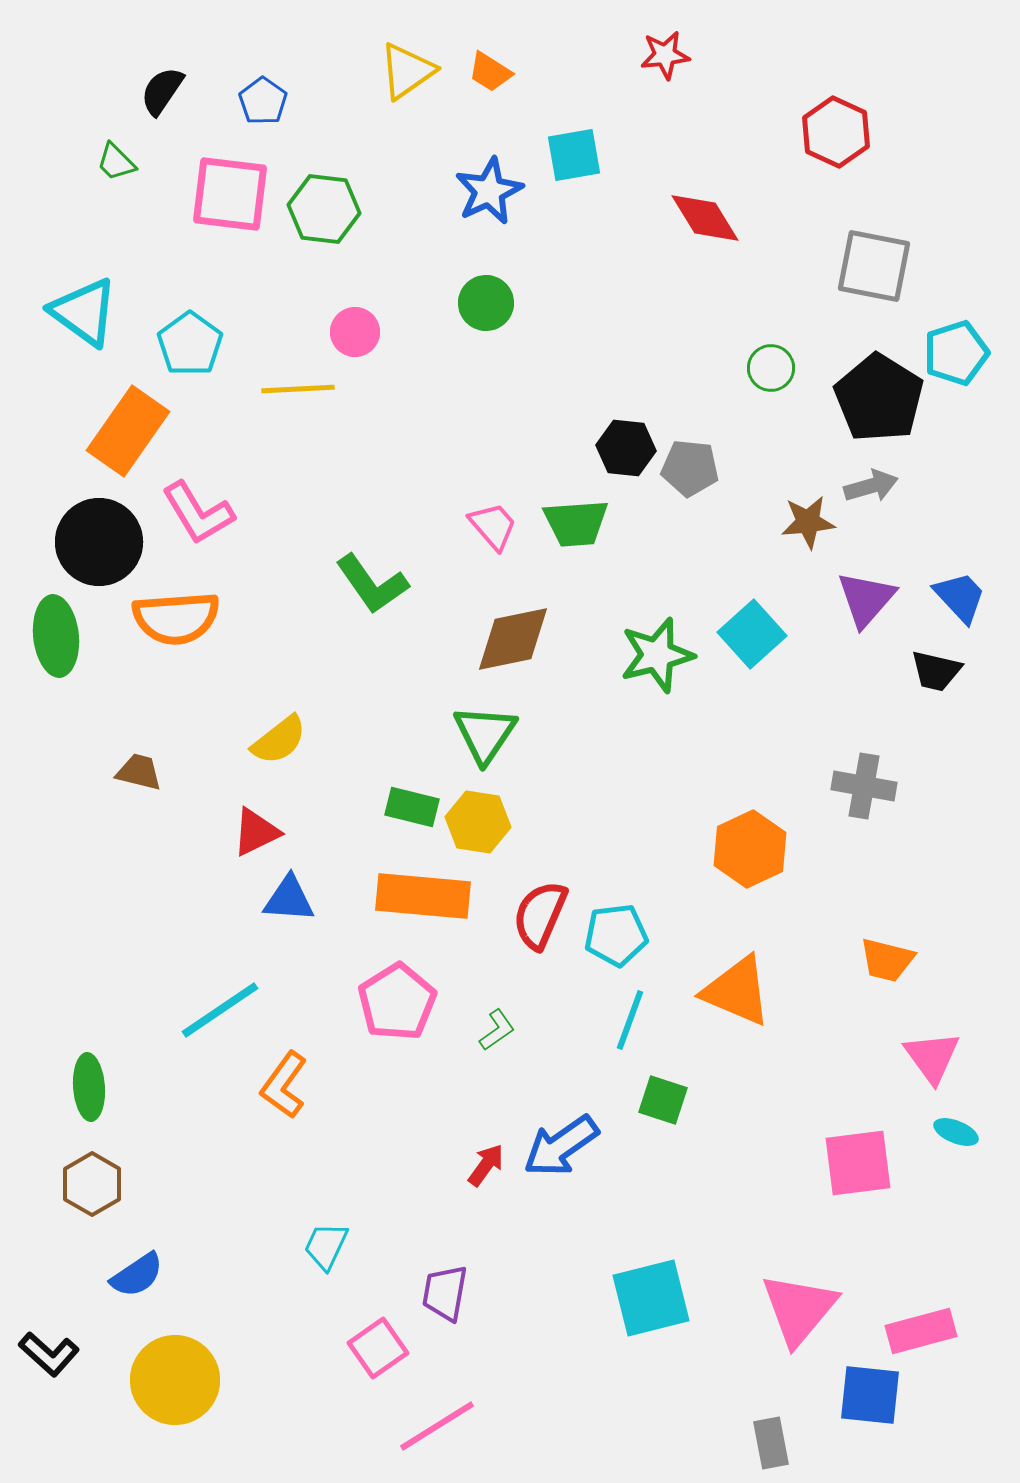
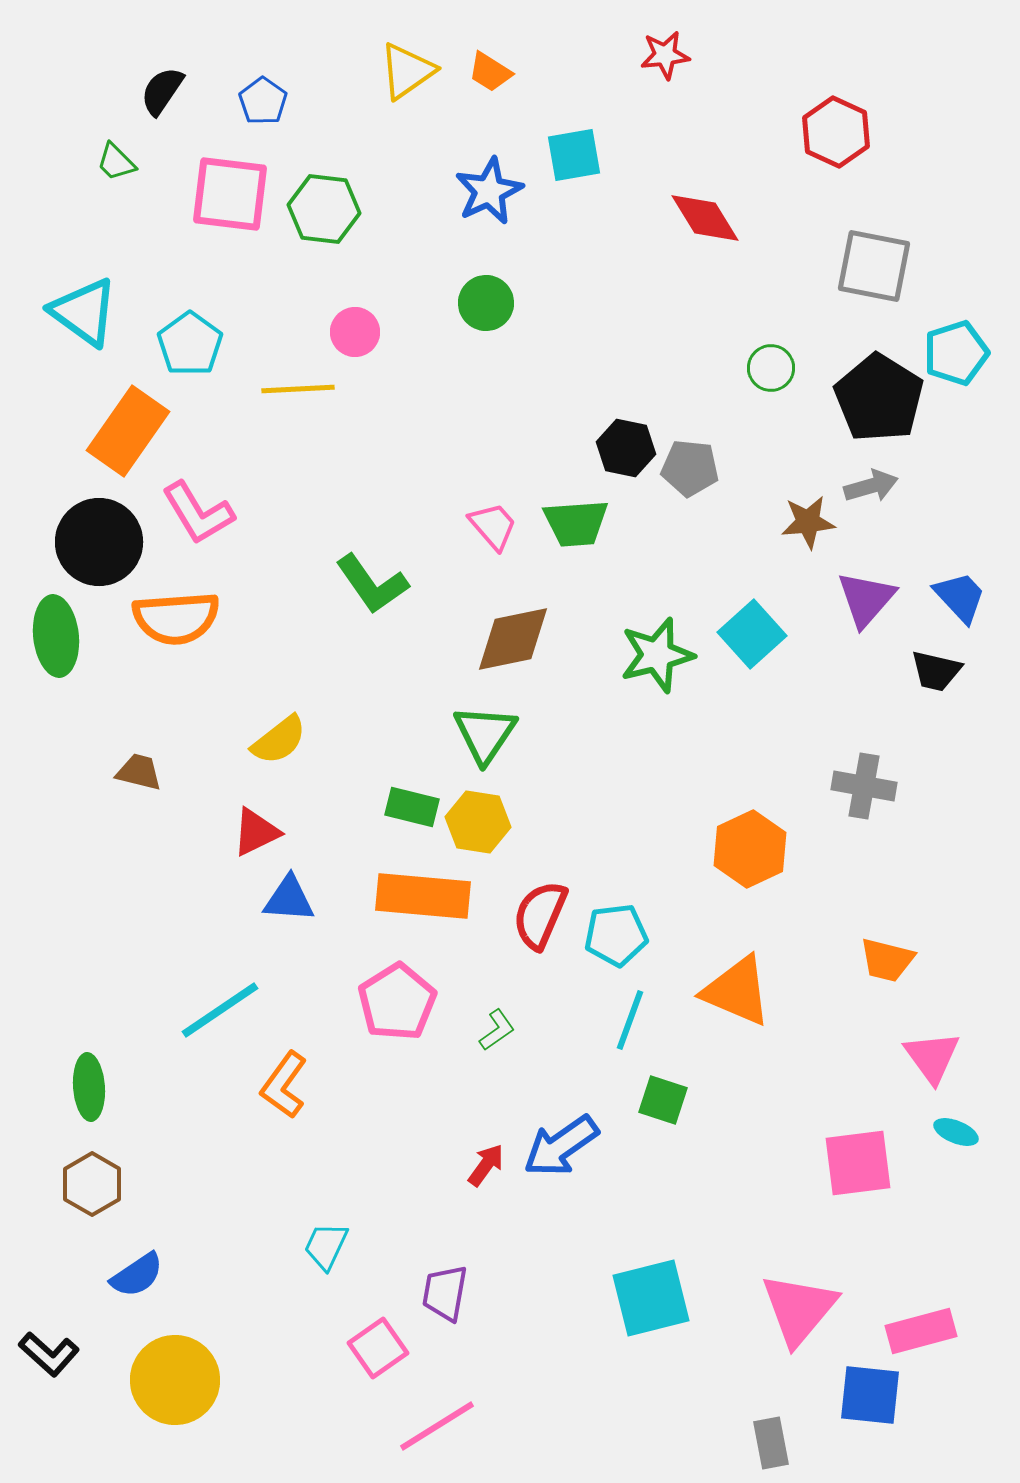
black hexagon at (626, 448): rotated 6 degrees clockwise
